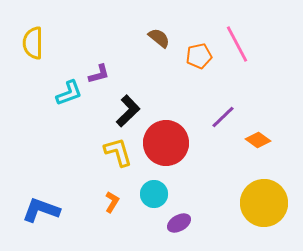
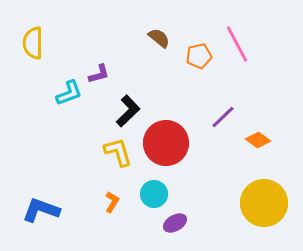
purple ellipse: moved 4 px left
